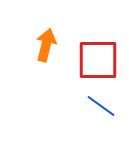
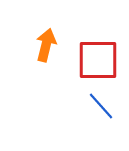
blue line: rotated 12 degrees clockwise
